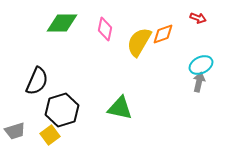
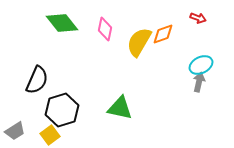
green diamond: rotated 52 degrees clockwise
black semicircle: moved 1 px up
gray trapezoid: rotated 15 degrees counterclockwise
